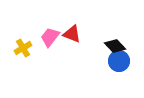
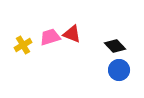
pink trapezoid: rotated 35 degrees clockwise
yellow cross: moved 3 px up
blue circle: moved 9 px down
